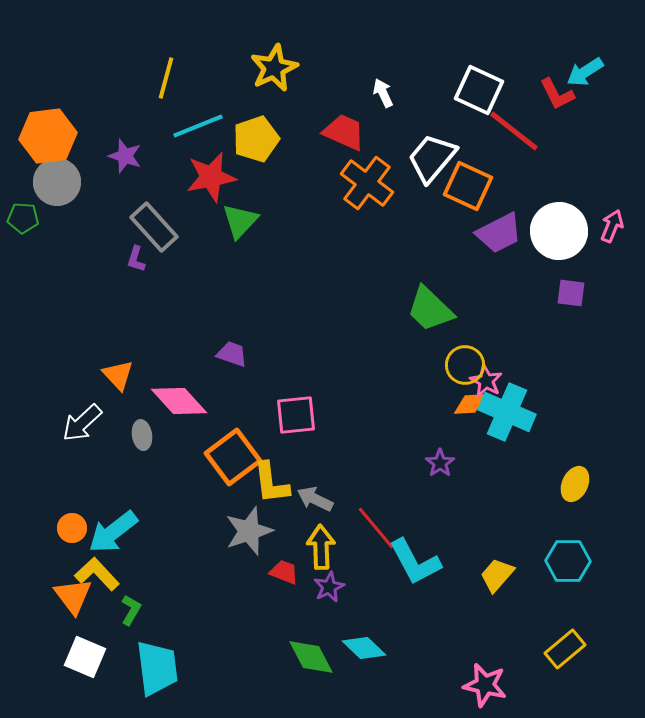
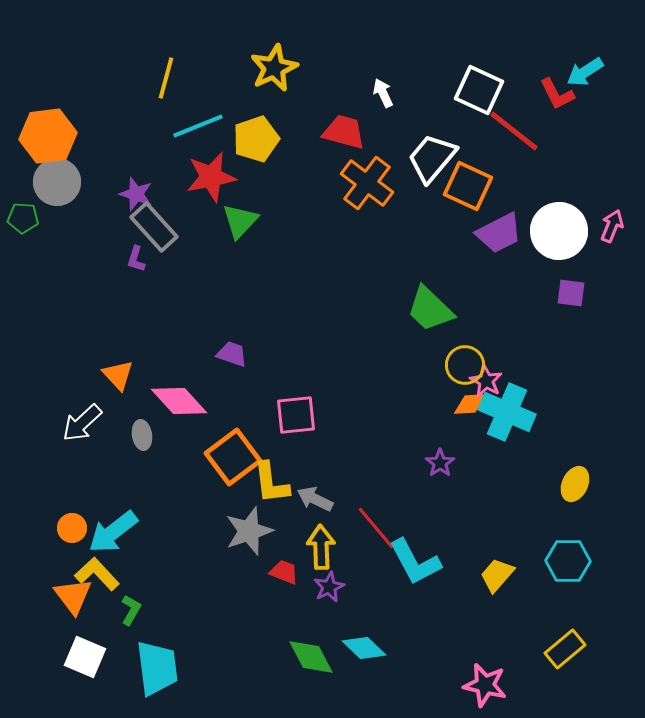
red trapezoid at (344, 132): rotated 9 degrees counterclockwise
purple star at (125, 156): moved 11 px right, 38 px down
